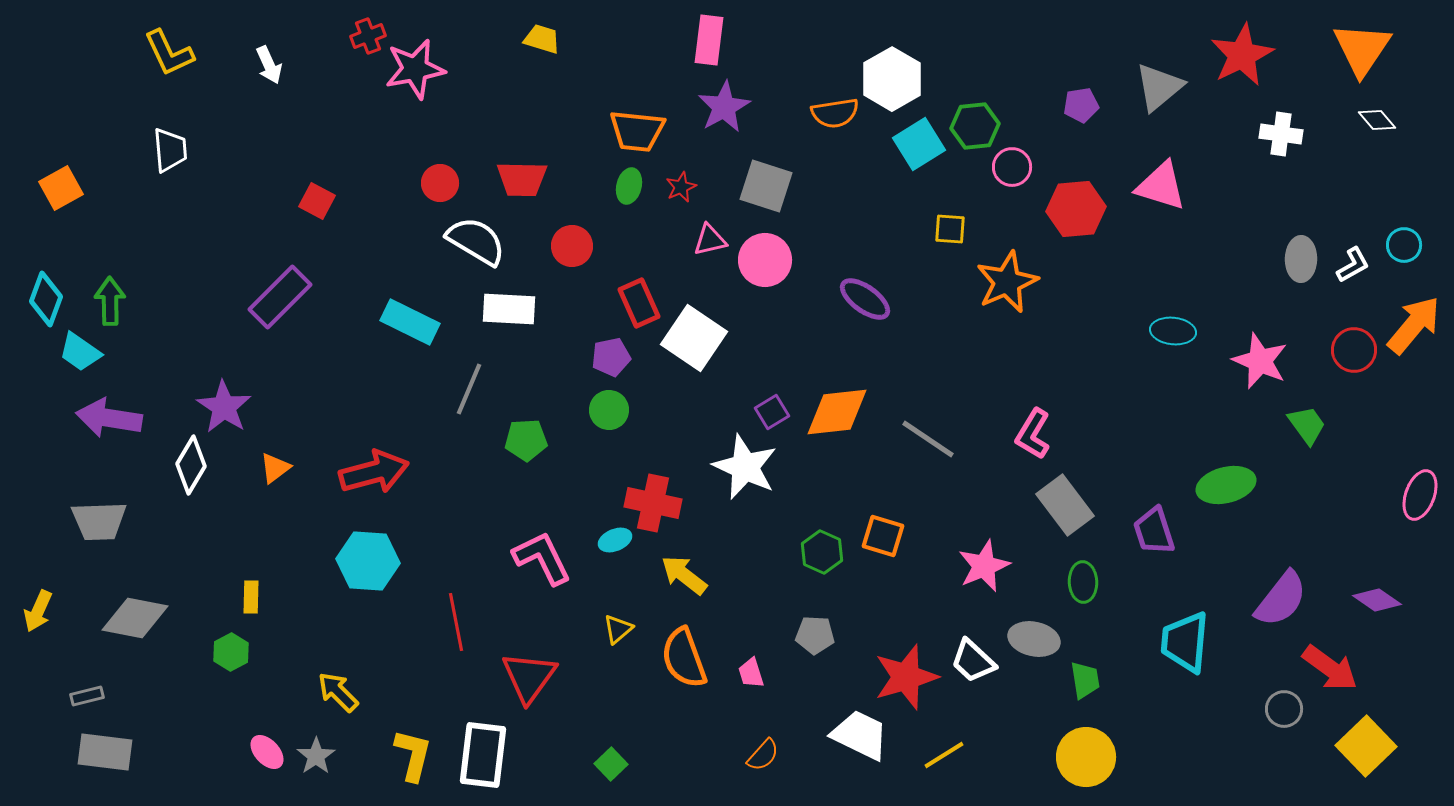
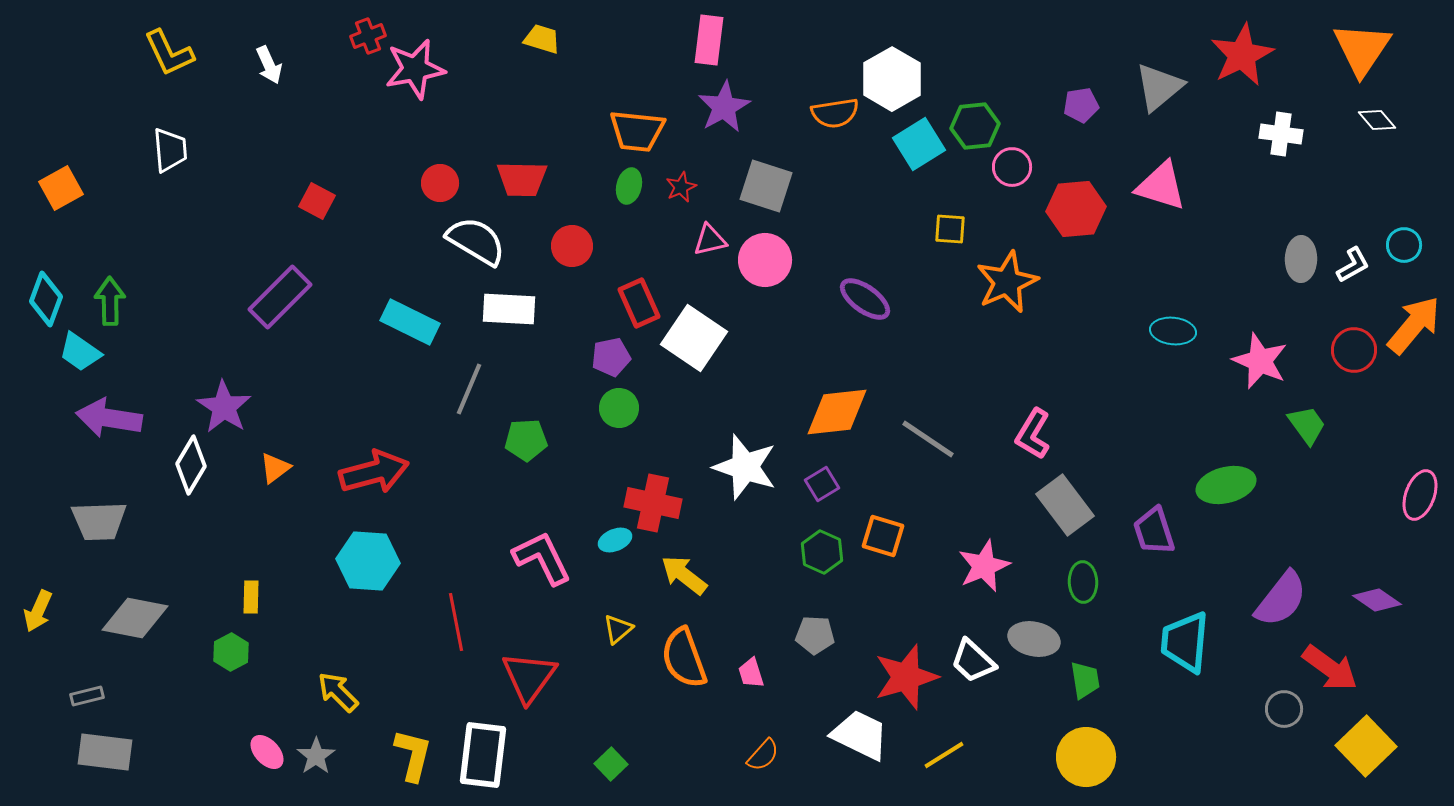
green circle at (609, 410): moved 10 px right, 2 px up
purple square at (772, 412): moved 50 px right, 72 px down
white star at (745, 467): rotated 6 degrees counterclockwise
